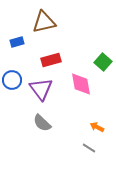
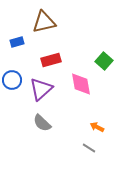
green square: moved 1 px right, 1 px up
purple triangle: rotated 25 degrees clockwise
